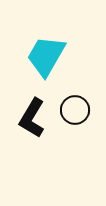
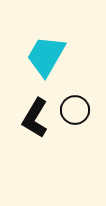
black L-shape: moved 3 px right
